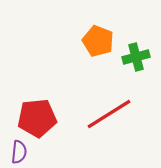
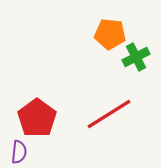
orange pentagon: moved 12 px right, 7 px up; rotated 16 degrees counterclockwise
green cross: rotated 12 degrees counterclockwise
red pentagon: rotated 30 degrees counterclockwise
